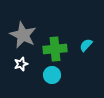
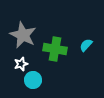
green cross: rotated 15 degrees clockwise
cyan circle: moved 19 px left, 5 px down
